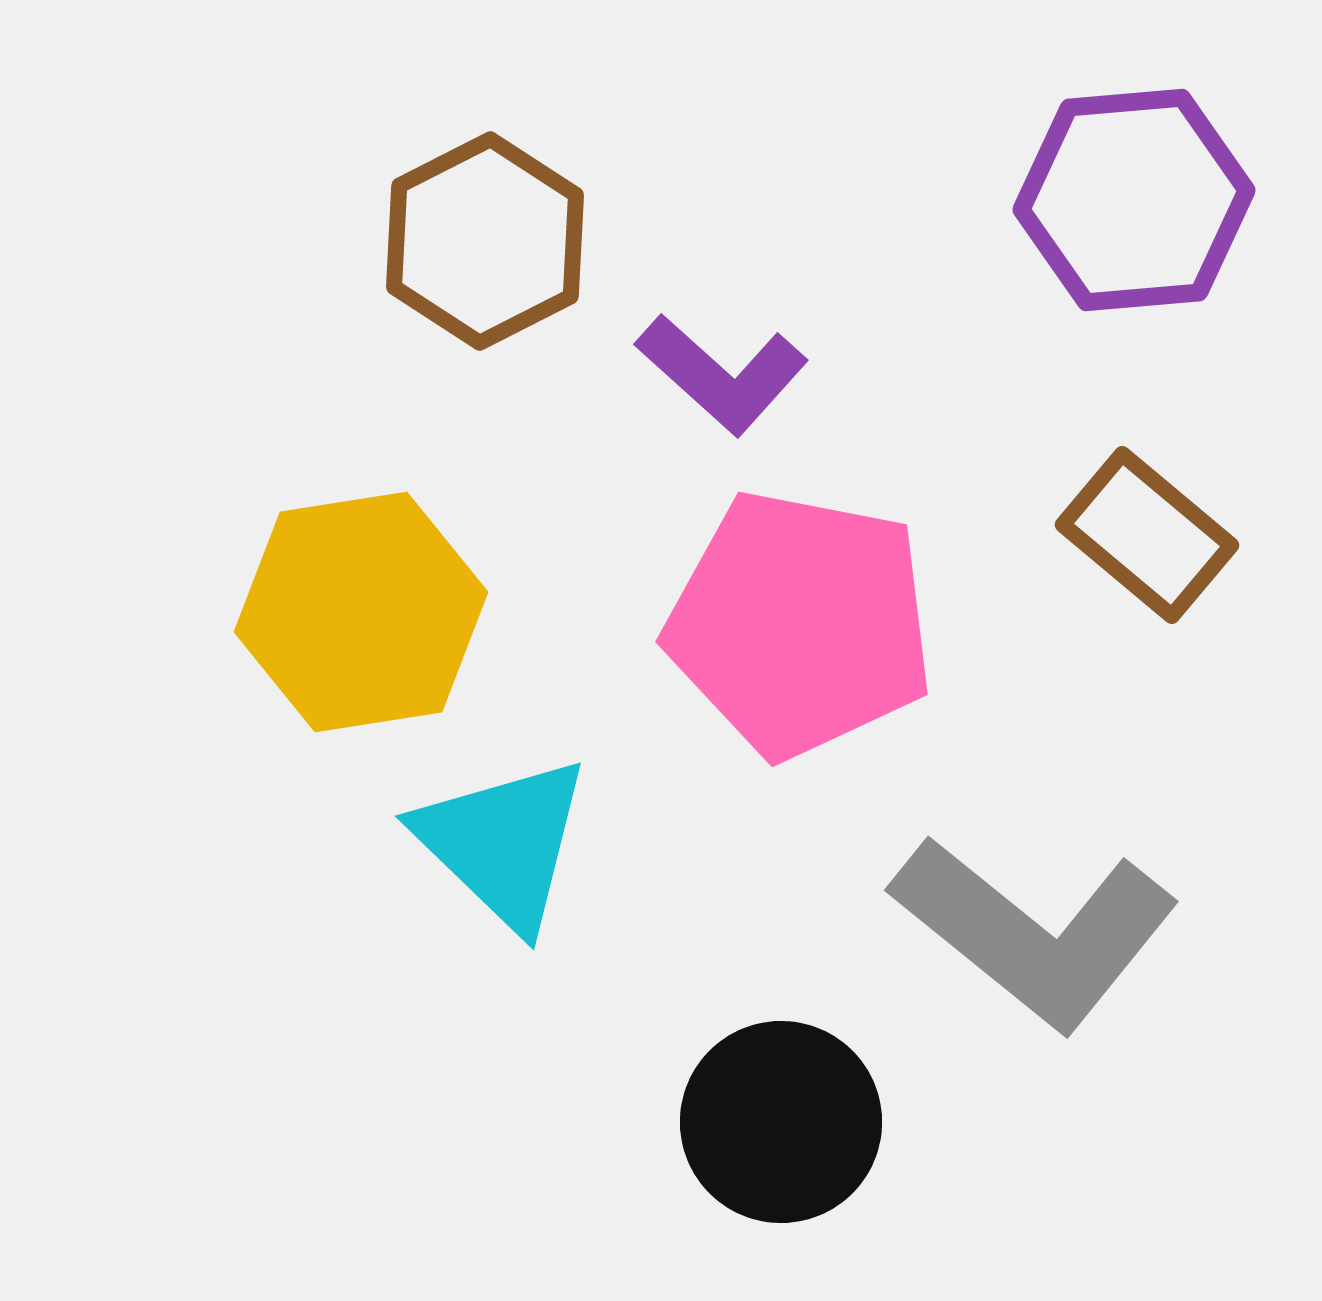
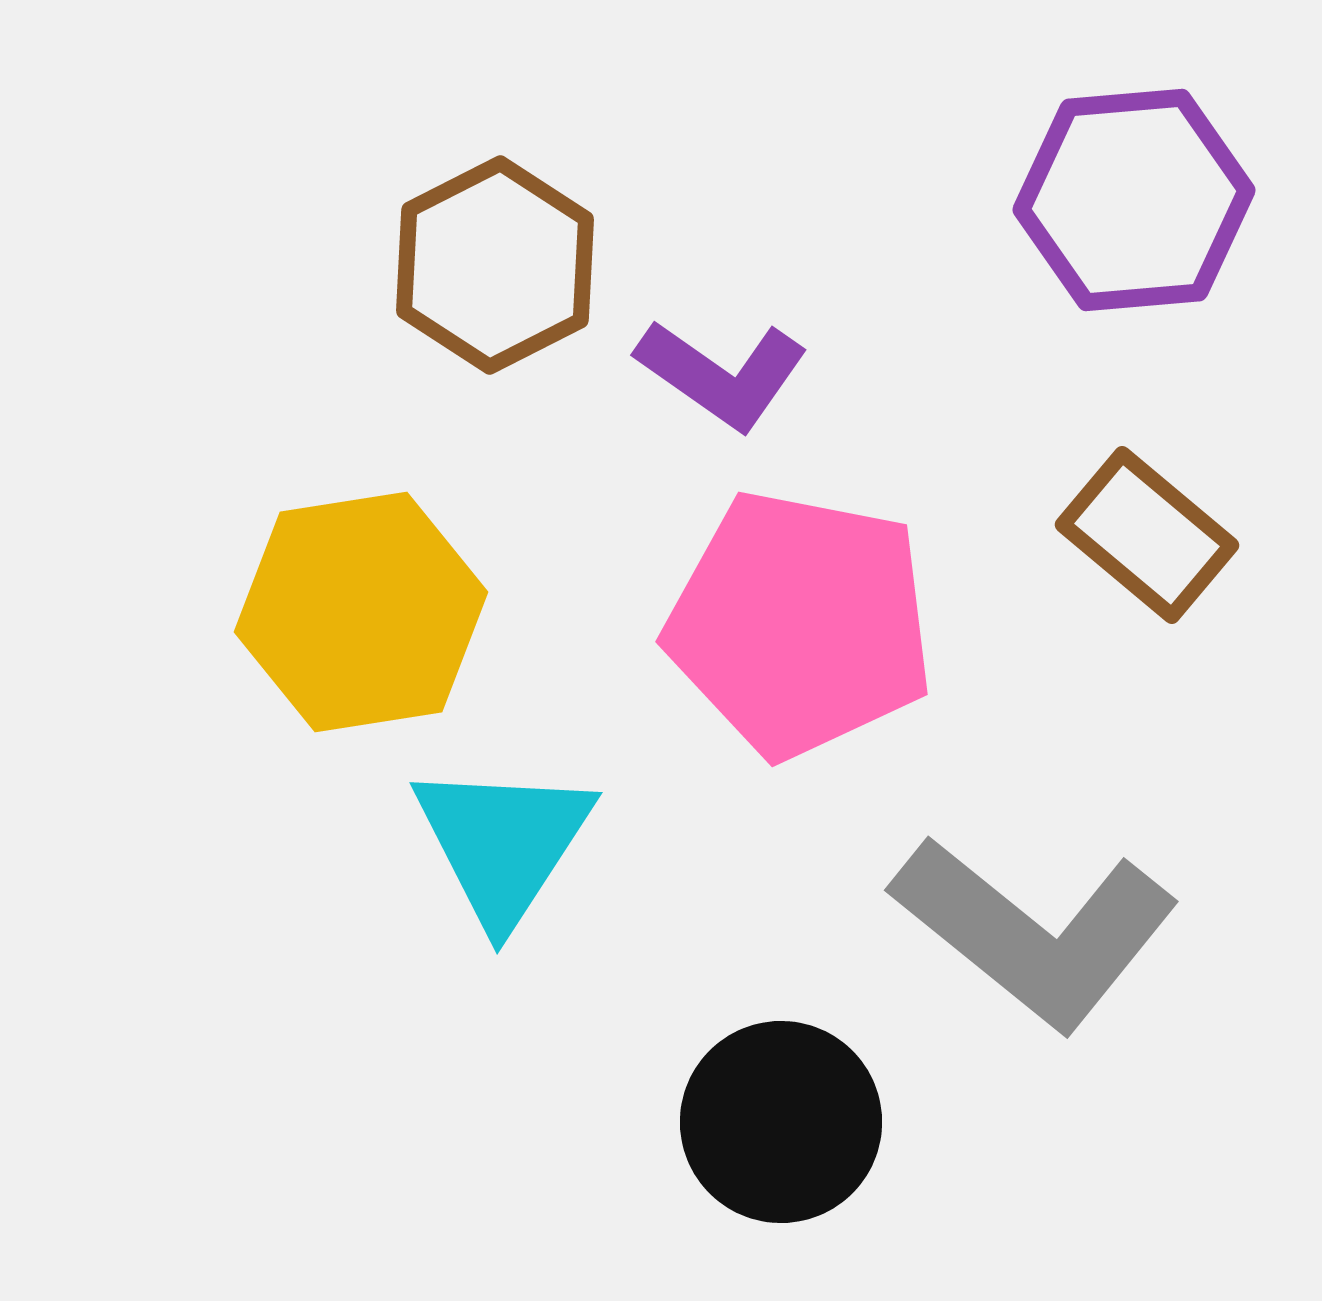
brown hexagon: moved 10 px right, 24 px down
purple L-shape: rotated 7 degrees counterclockwise
cyan triangle: rotated 19 degrees clockwise
